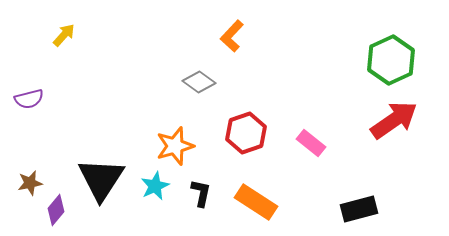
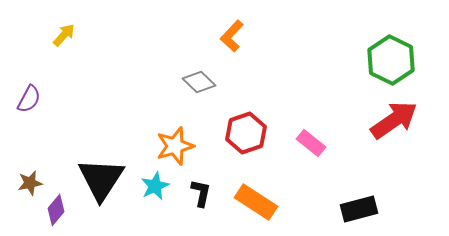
green hexagon: rotated 9 degrees counterclockwise
gray diamond: rotated 8 degrees clockwise
purple semicircle: rotated 48 degrees counterclockwise
